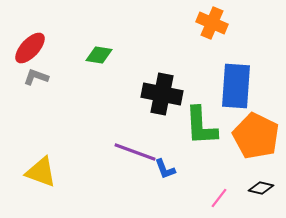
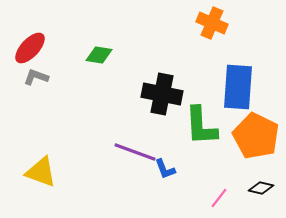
blue rectangle: moved 2 px right, 1 px down
